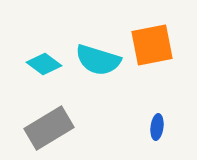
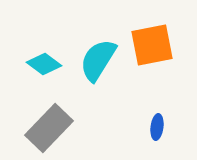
cyan semicircle: rotated 105 degrees clockwise
gray rectangle: rotated 15 degrees counterclockwise
